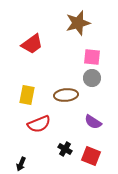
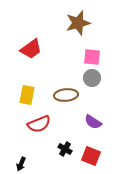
red trapezoid: moved 1 px left, 5 px down
